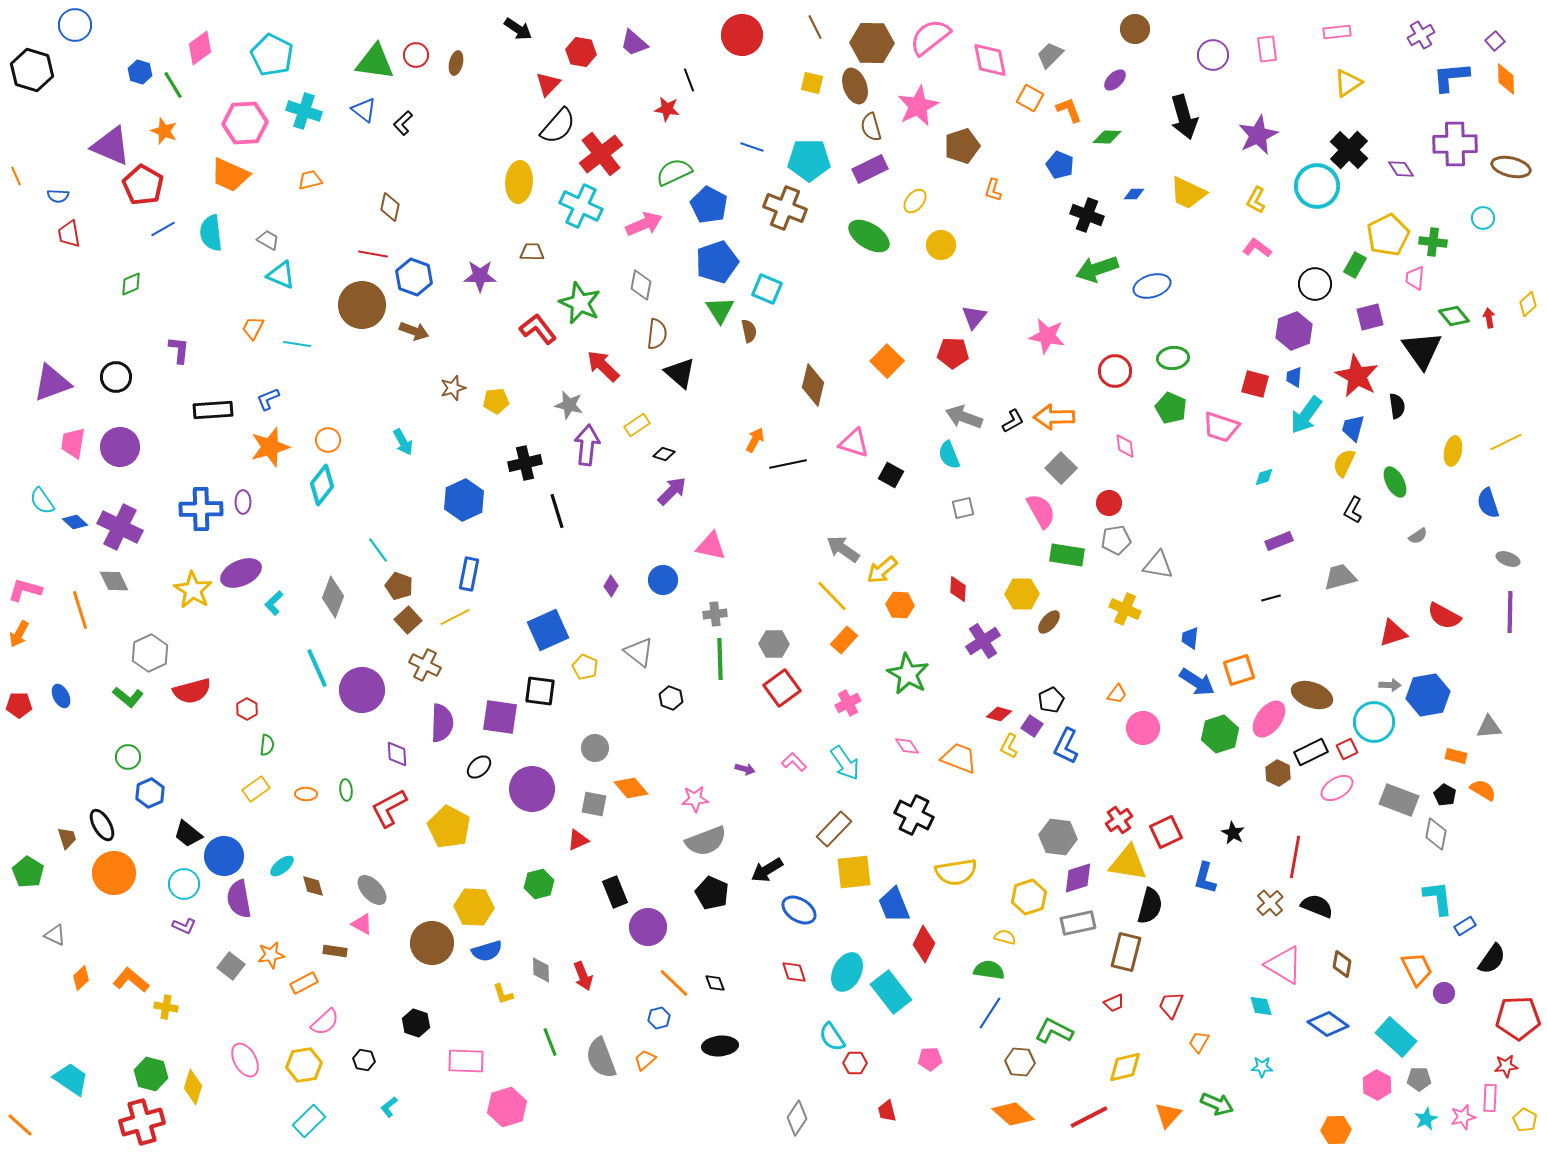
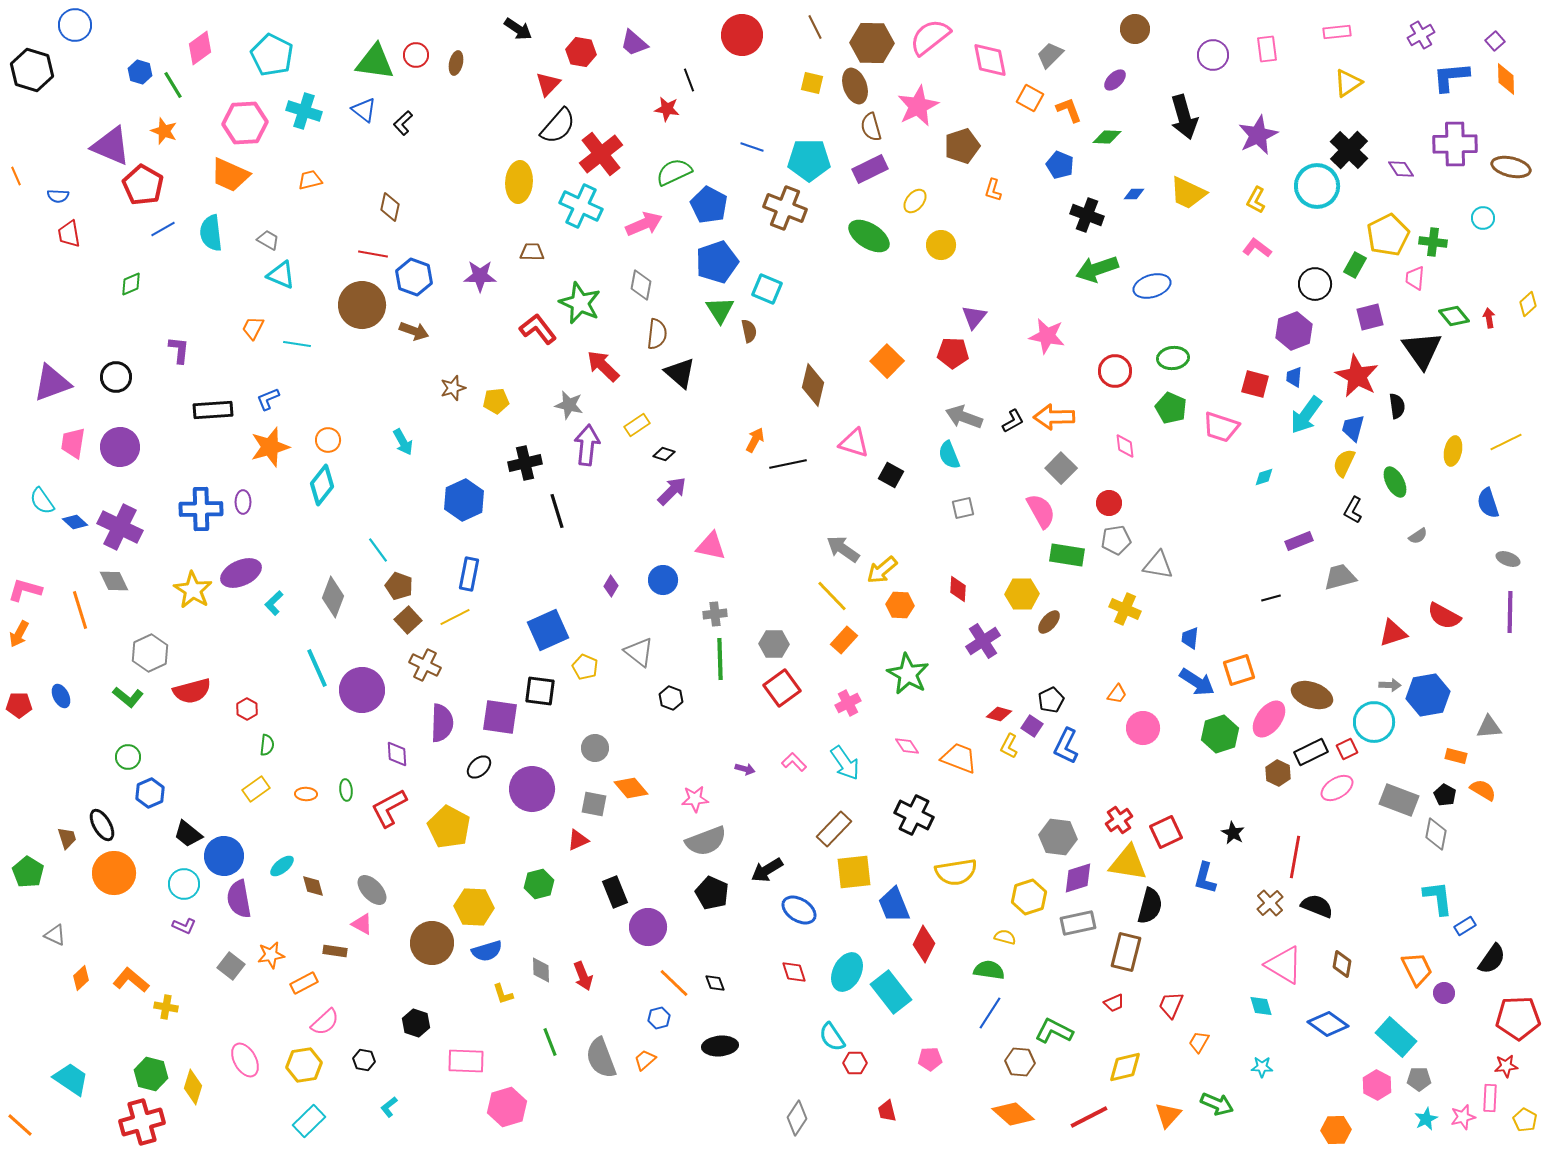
purple rectangle at (1279, 541): moved 20 px right
